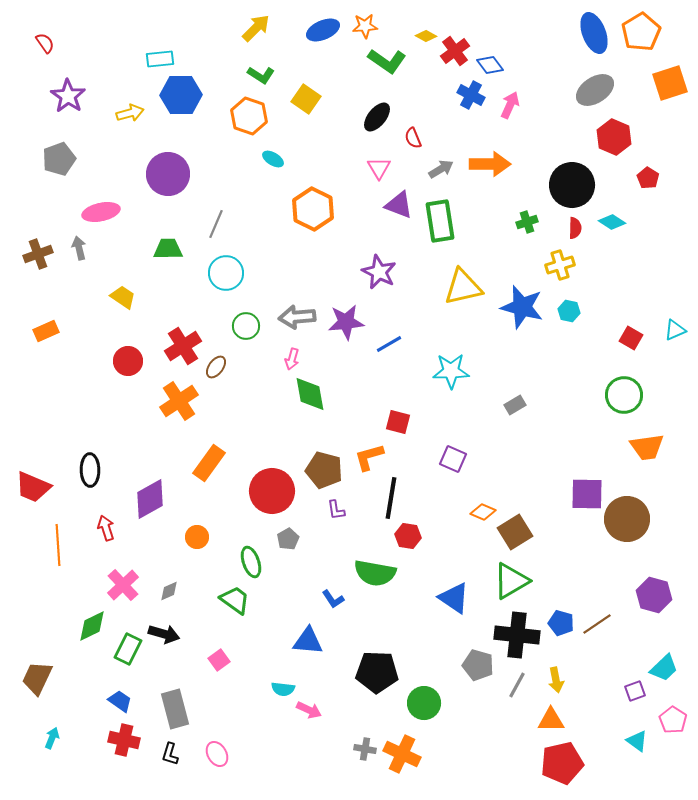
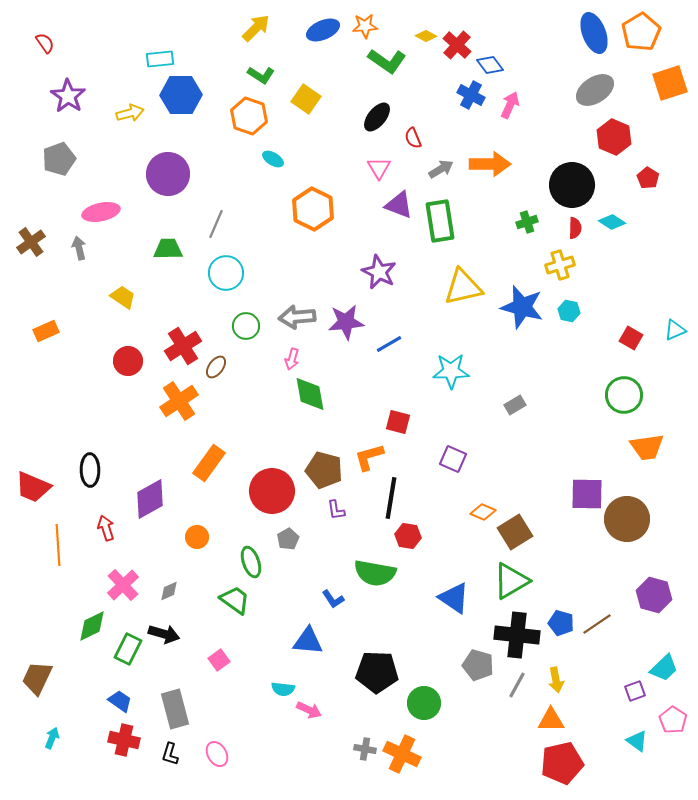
red cross at (455, 51): moved 2 px right, 6 px up; rotated 12 degrees counterclockwise
brown cross at (38, 254): moved 7 px left, 12 px up; rotated 16 degrees counterclockwise
